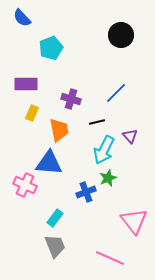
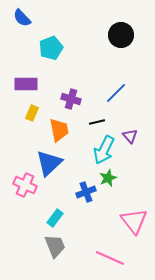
blue triangle: rotated 48 degrees counterclockwise
